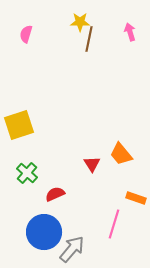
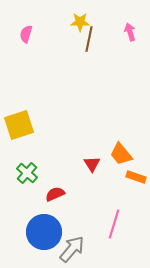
orange rectangle: moved 21 px up
